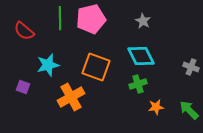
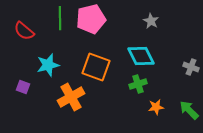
gray star: moved 8 px right
